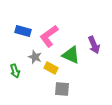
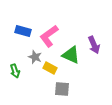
yellow rectangle: moved 1 px left
